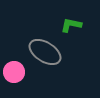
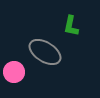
green L-shape: moved 1 px down; rotated 90 degrees counterclockwise
